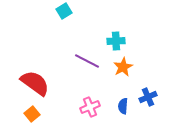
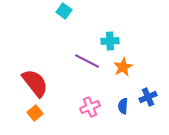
cyan square: rotated 21 degrees counterclockwise
cyan cross: moved 6 px left
red semicircle: rotated 16 degrees clockwise
orange square: moved 3 px right, 1 px up
